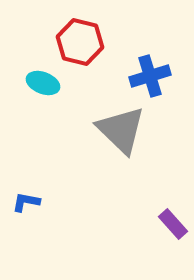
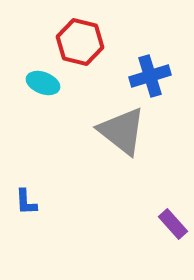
gray triangle: moved 1 px right, 1 px down; rotated 6 degrees counterclockwise
blue L-shape: rotated 104 degrees counterclockwise
